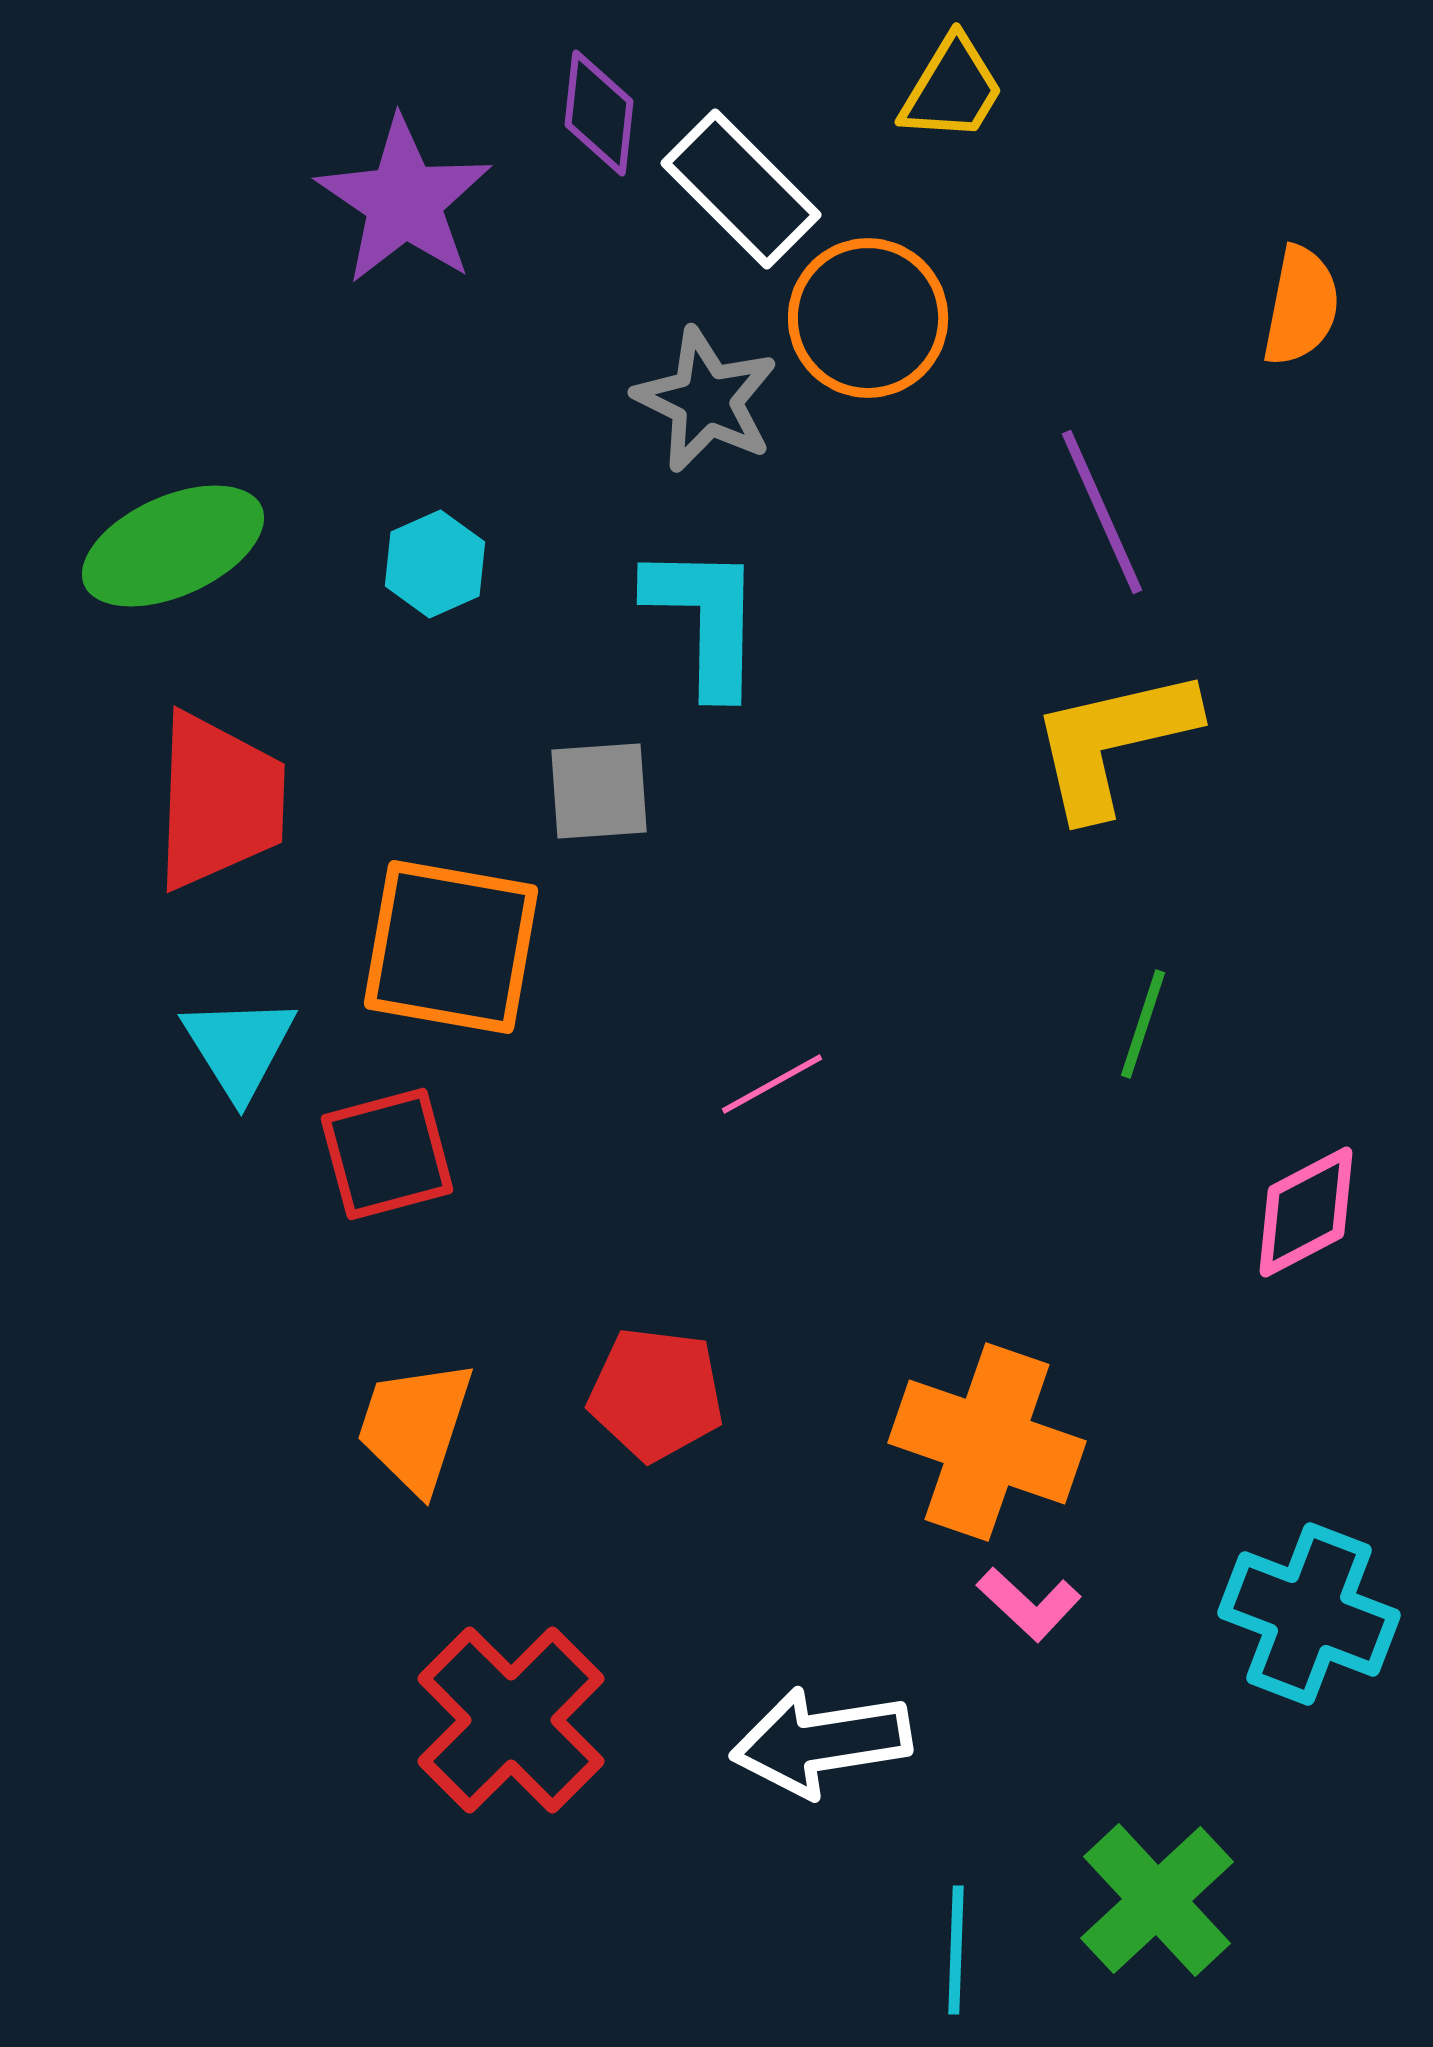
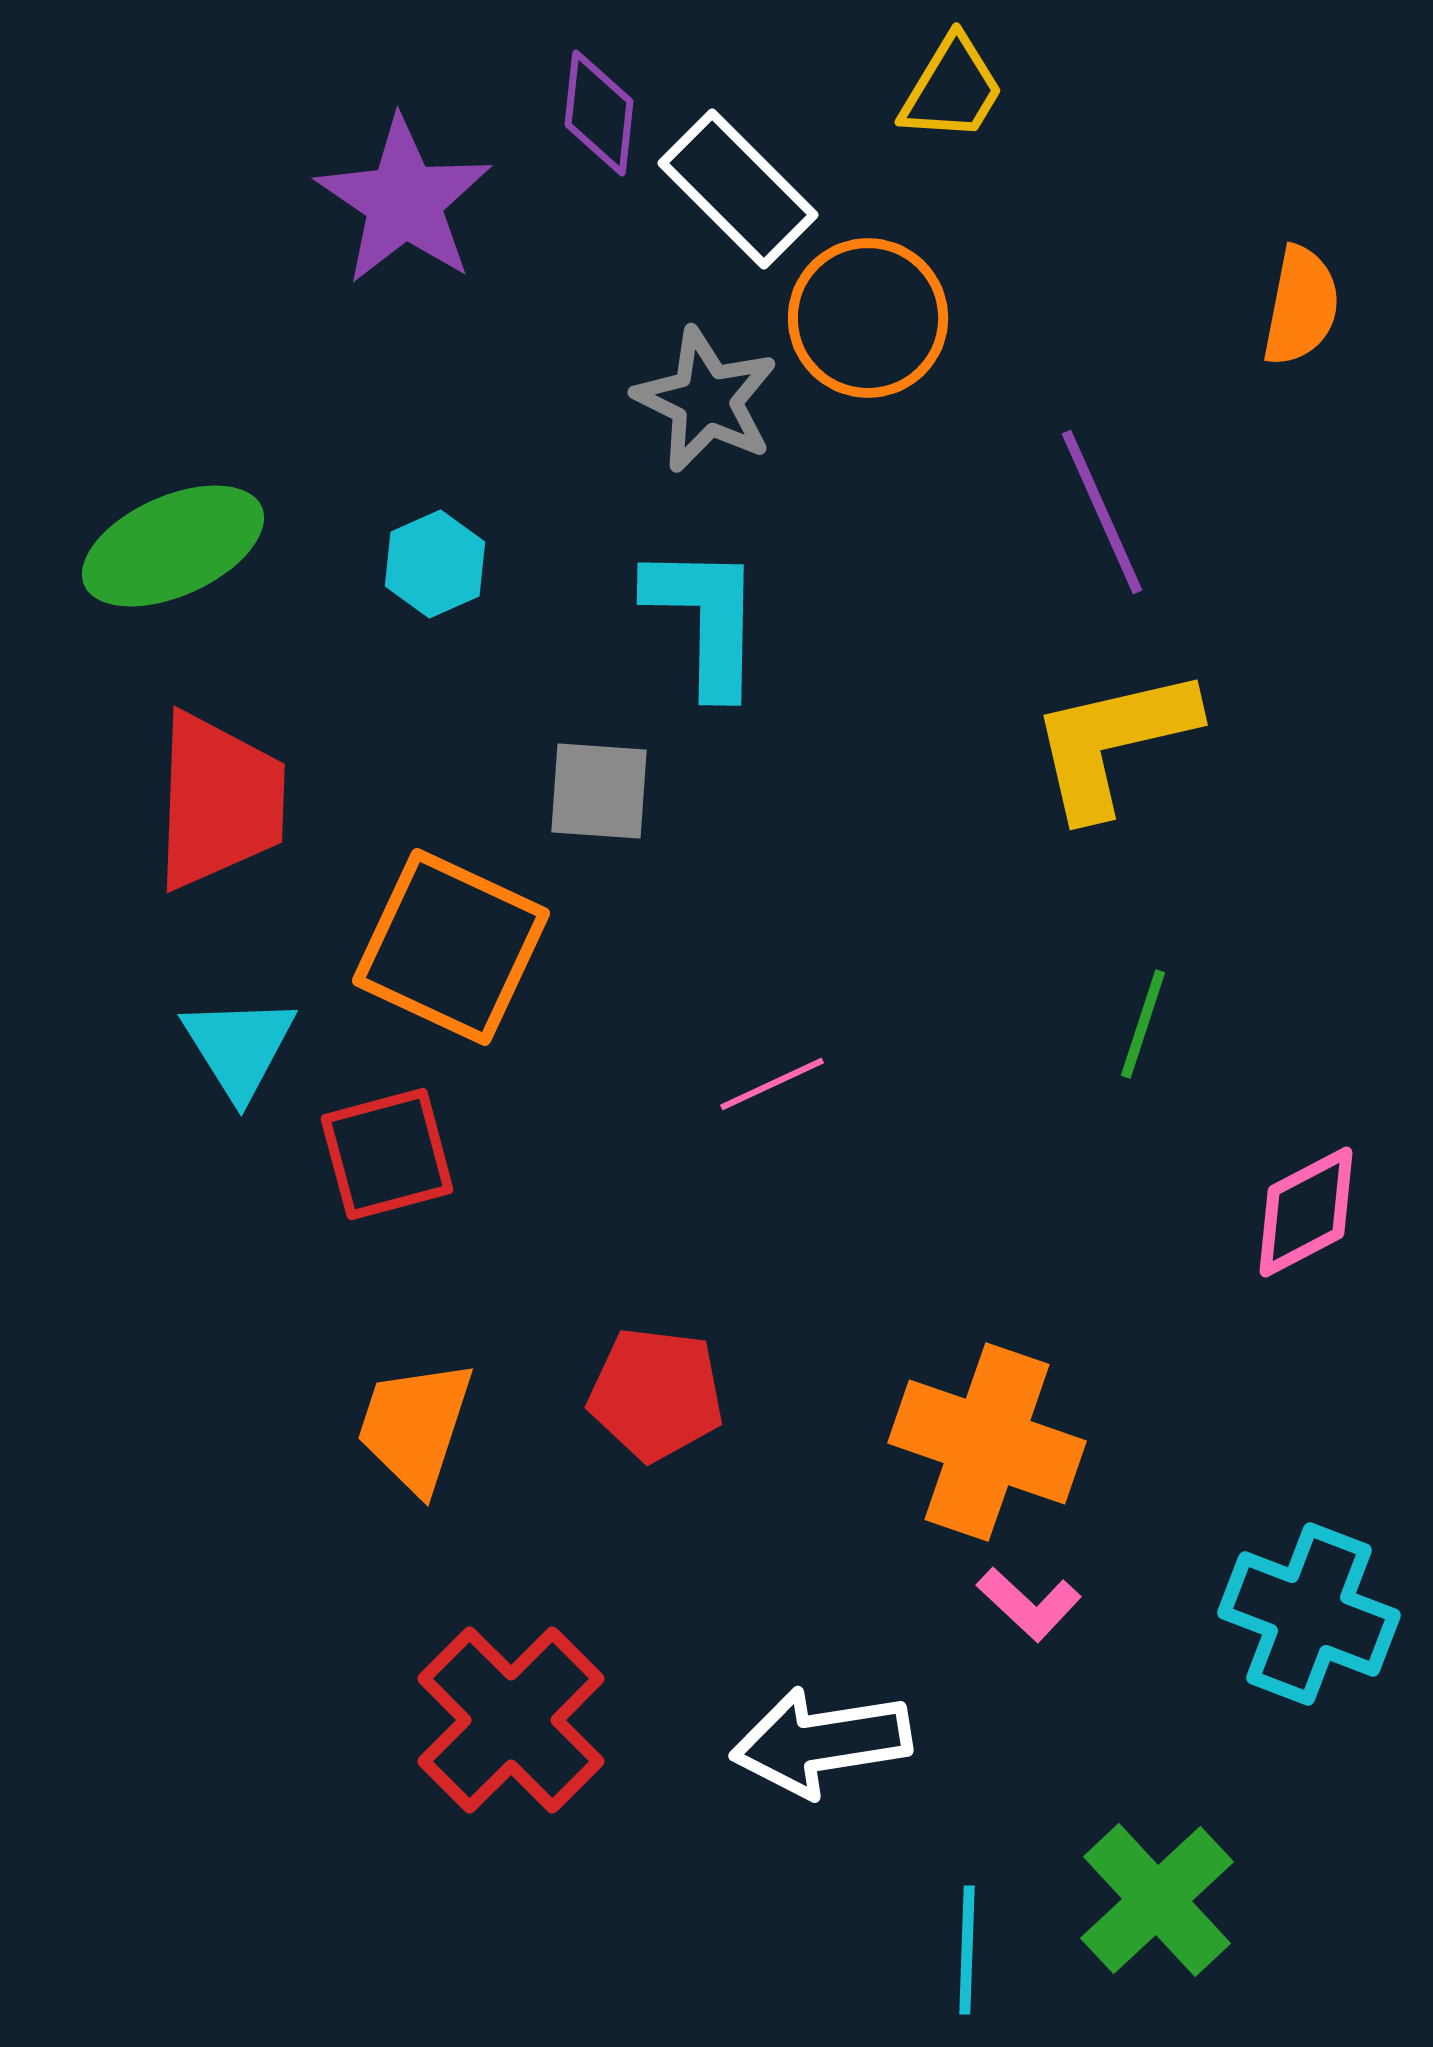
white rectangle: moved 3 px left
gray square: rotated 8 degrees clockwise
orange square: rotated 15 degrees clockwise
pink line: rotated 4 degrees clockwise
cyan line: moved 11 px right
